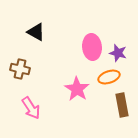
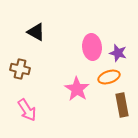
pink arrow: moved 4 px left, 2 px down
